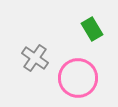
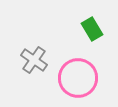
gray cross: moved 1 px left, 2 px down
